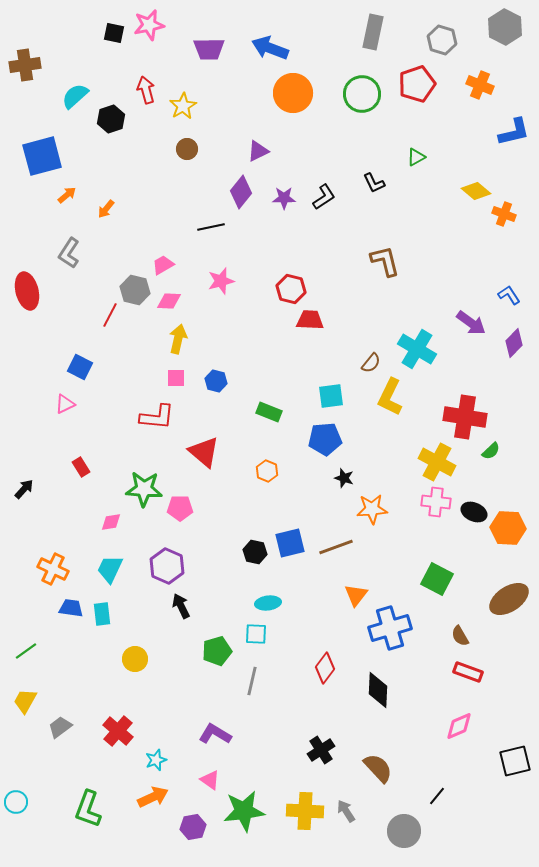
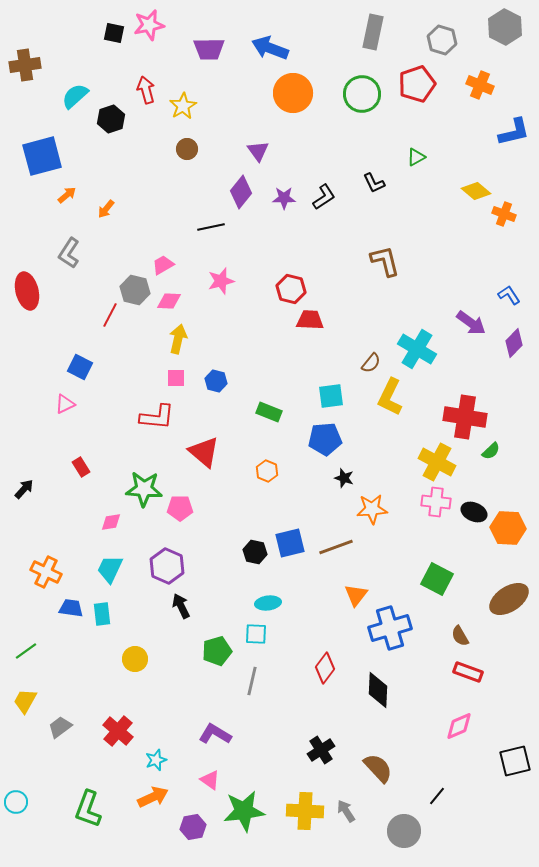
purple triangle at (258, 151): rotated 40 degrees counterclockwise
orange cross at (53, 569): moved 7 px left, 3 px down
